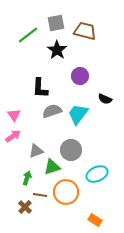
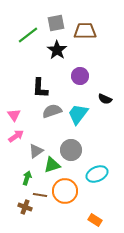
brown trapezoid: rotated 15 degrees counterclockwise
pink arrow: moved 3 px right
gray triangle: rotated 14 degrees counterclockwise
green triangle: moved 2 px up
orange circle: moved 1 px left, 1 px up
brown cross: rotated 24 degrees counterclockwise
